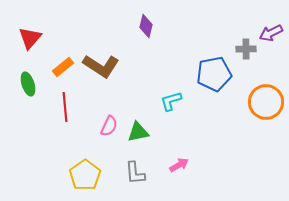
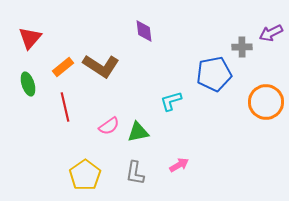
purple diamond: moved 2 px left, 5 px down; rotated 20 degrees counterclockwise
gray cross: moved 4 px left, 2 px up
red line: rotated 8 degrees counterclockwise
pink semicircle: rotated 30 degrees clockwise
gray L-shape: rotated 15 degrees clockwise
